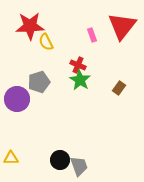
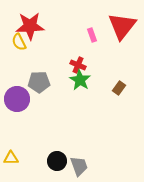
yellow semicircle: moved 27 px left
gray pentagon: rotated 15 degrees clockwise
black circle: moved 3 px left, 1 px down
